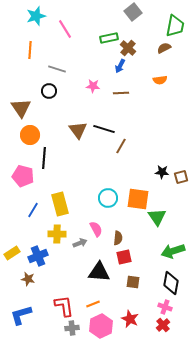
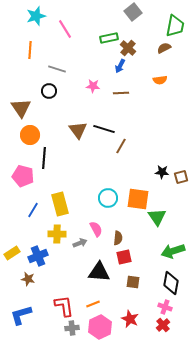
pink hexagon at (101, 326): moved 1 px left, 1 px down
